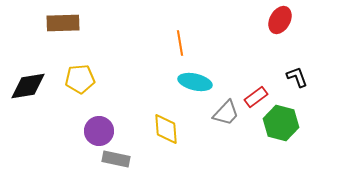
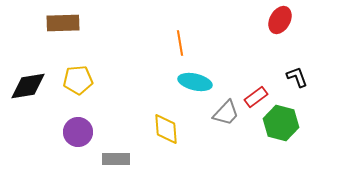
yellow pentagon: moved 2 px left, 1 px down
purple circle: moved 21 px left, 1 px down
gray rectangle: rotated 12 degrees counterclockwise
